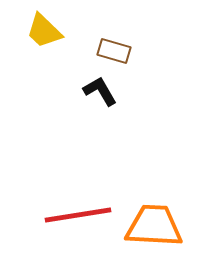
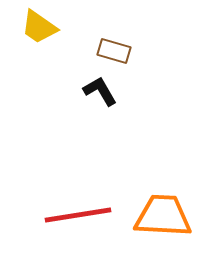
yellow trapezoid: moved 5 px left, 4 px up; rotated 9 degrees counterclockwise
orange trapezoid: moved 9 px right, 10 px up
